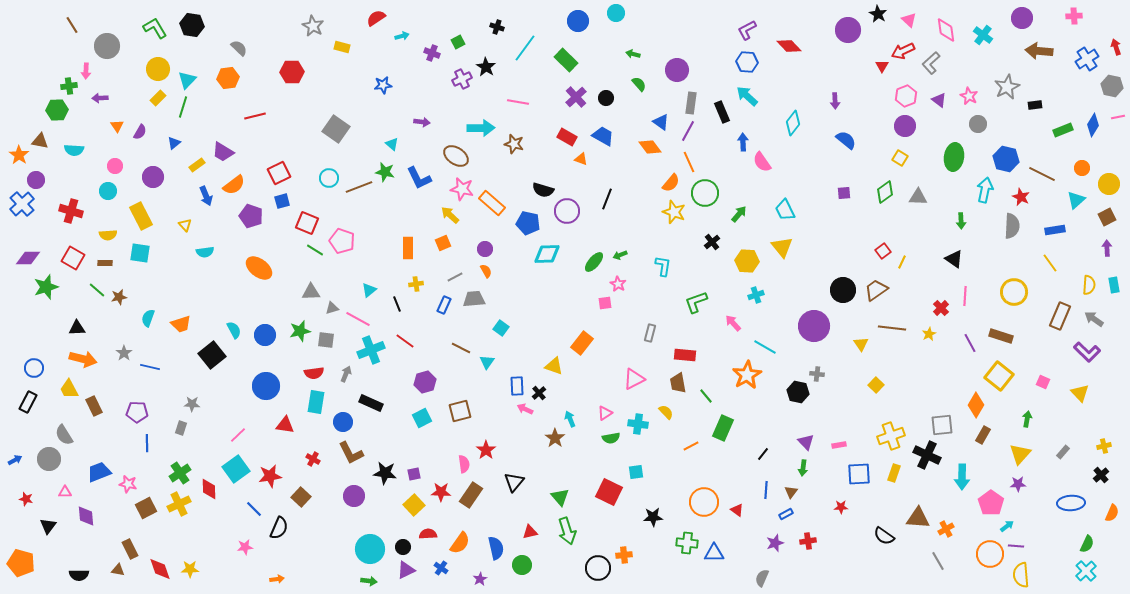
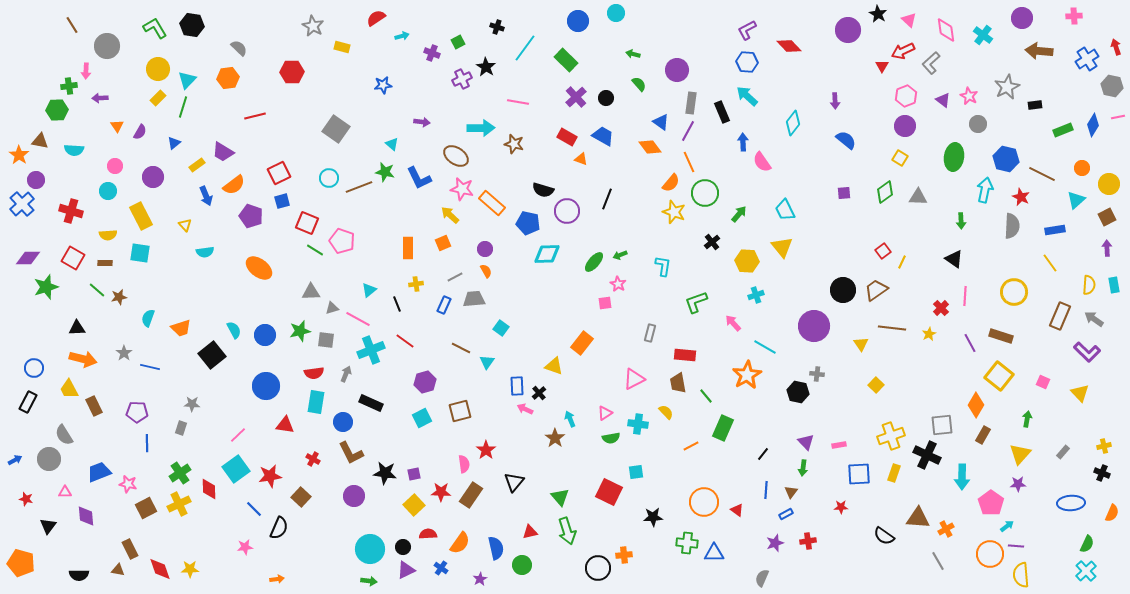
purple triangle at (939, 100): moved 4 px right
orange trapezoid at (181, 324): moved 4 px down
black cross at (1101, 475): moved 1 px right, 2 px up; rotated 28 degrees counterclockwise
